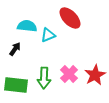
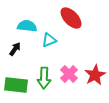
red ellipse: moved 1 px right
cyan triangle: moved 1 px right, 5 px down
